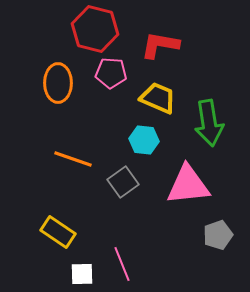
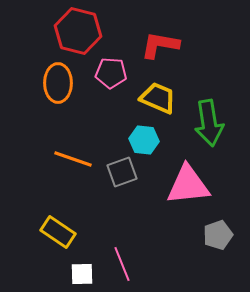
red hexagon: moved 17 px left, 2 px down
gray square: moved 1 px left, 10 px up; rotated 16 degrees clockwise
